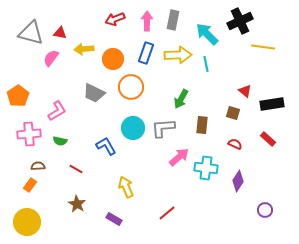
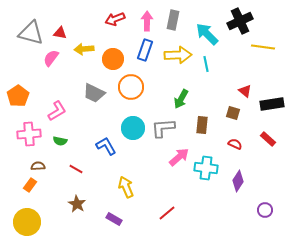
blue rectangle at (146, 53): moved 1 px left, 3 px up
